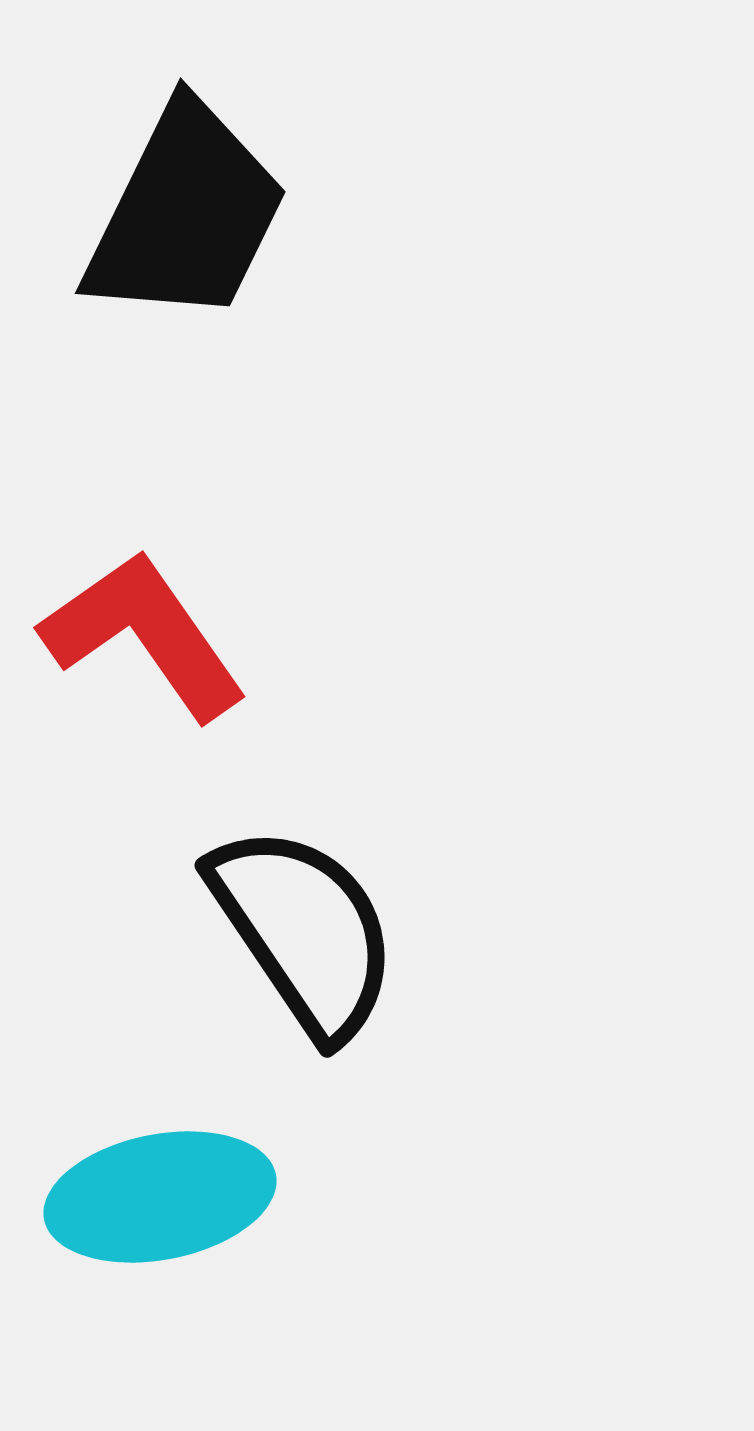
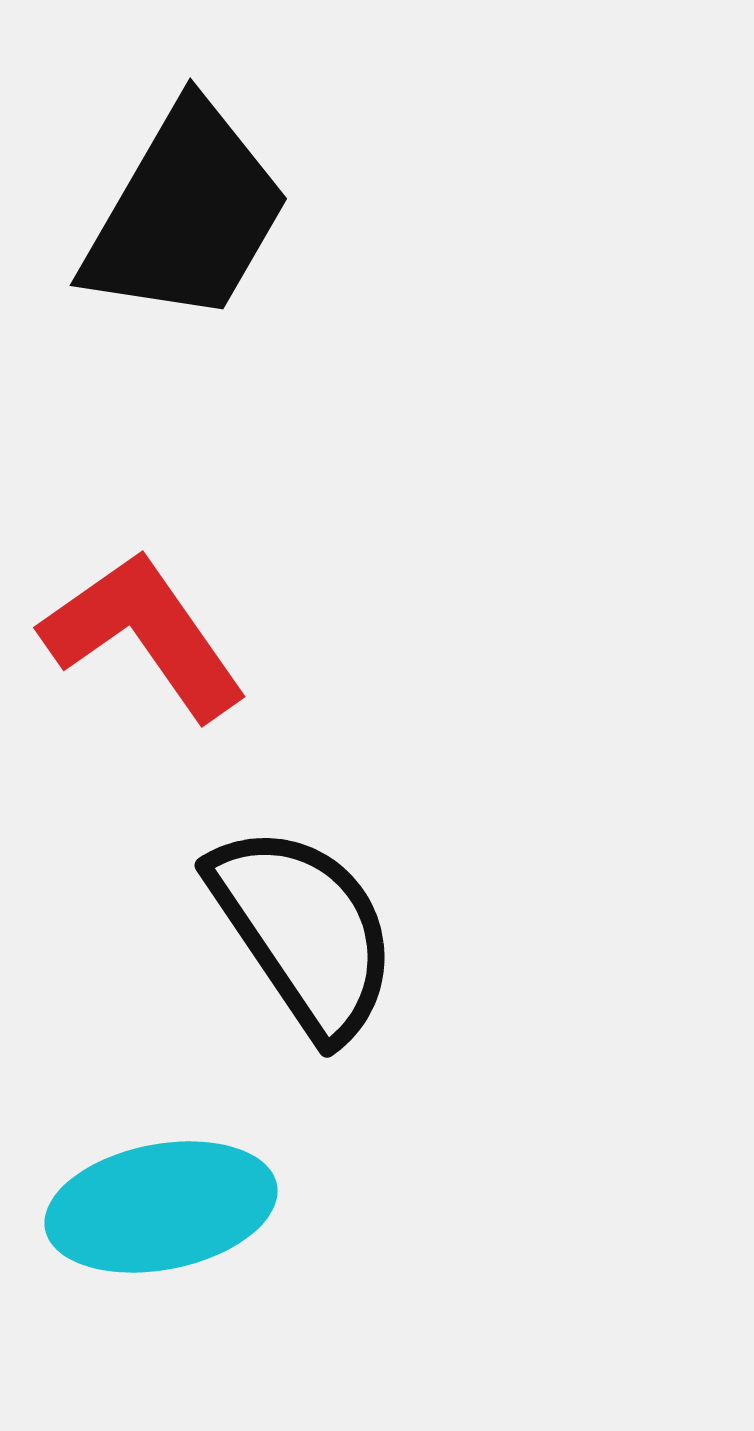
black trapezoid: rotated 4 degrees clockwise
cyan ellipse: moved 1 px right, 10 px down
